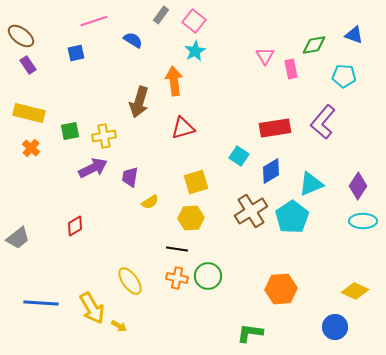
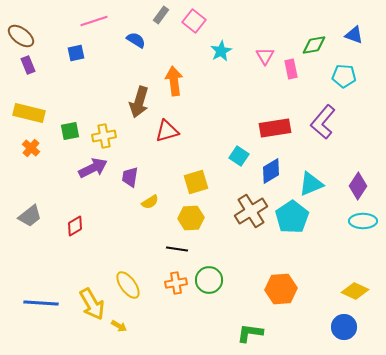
blue semicircle at (133, 40): moved 3 px right
cyan star at (195, 51): moved 26 px right
purple rectangle at (28, 65): rotated 12 degrees clockwise
red triangle at (183, 128): moved 16 px left, 3 px down
gray trapezoid at (18, 238): moved 12 px right, 22 px up
green circle at (208, 276): moved 1 px right, 4 px down
orange cross at (177, 278): moved 1 px left, 5 px down; rotated 20 degrees counterclockwise
yellow ellipse at (130, 281): moved 2 px left, 4 px down
yellow arrow at (92, 308): moved 4 px up
blue circle at (335, 327): moved 9 px right
